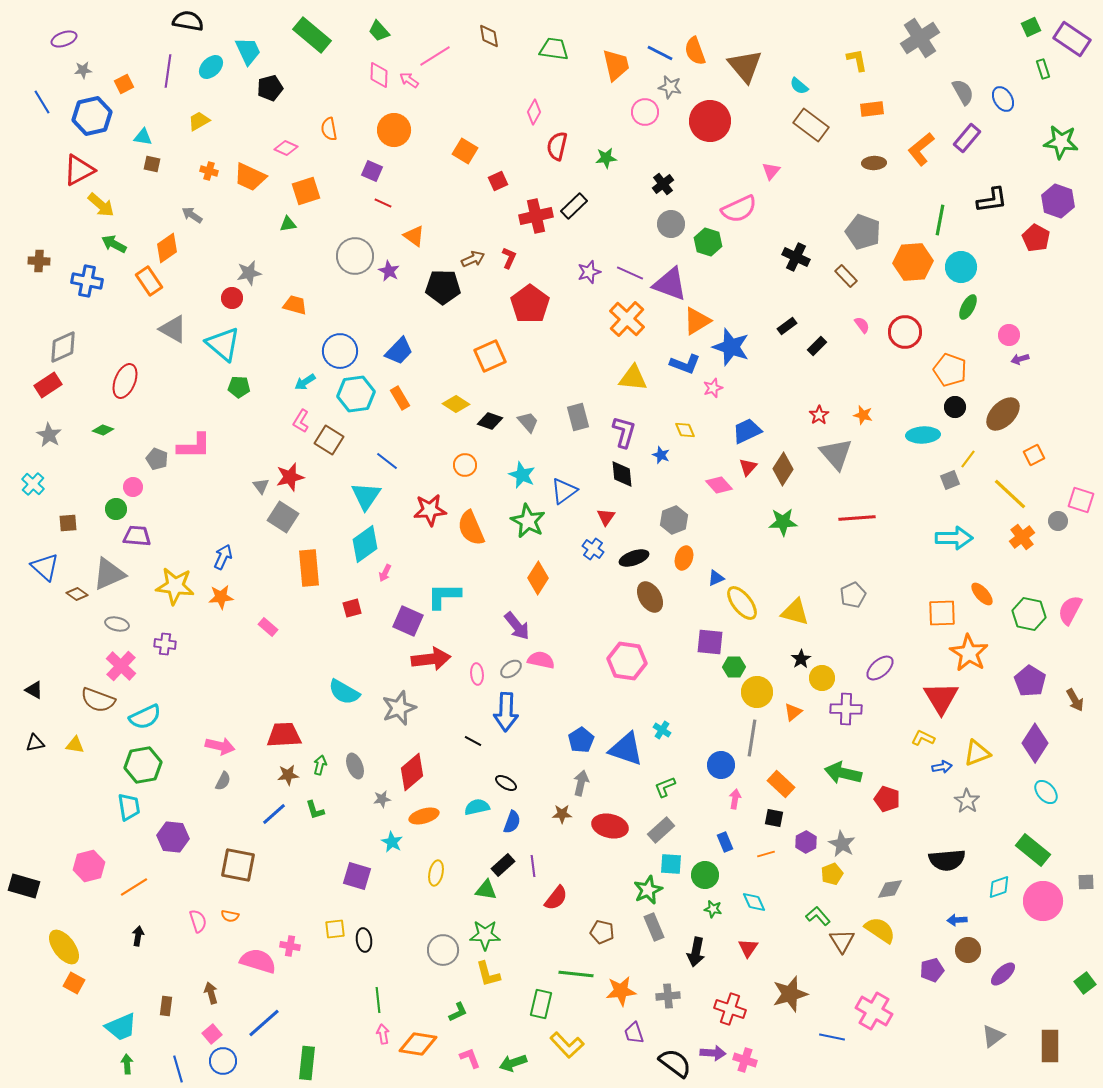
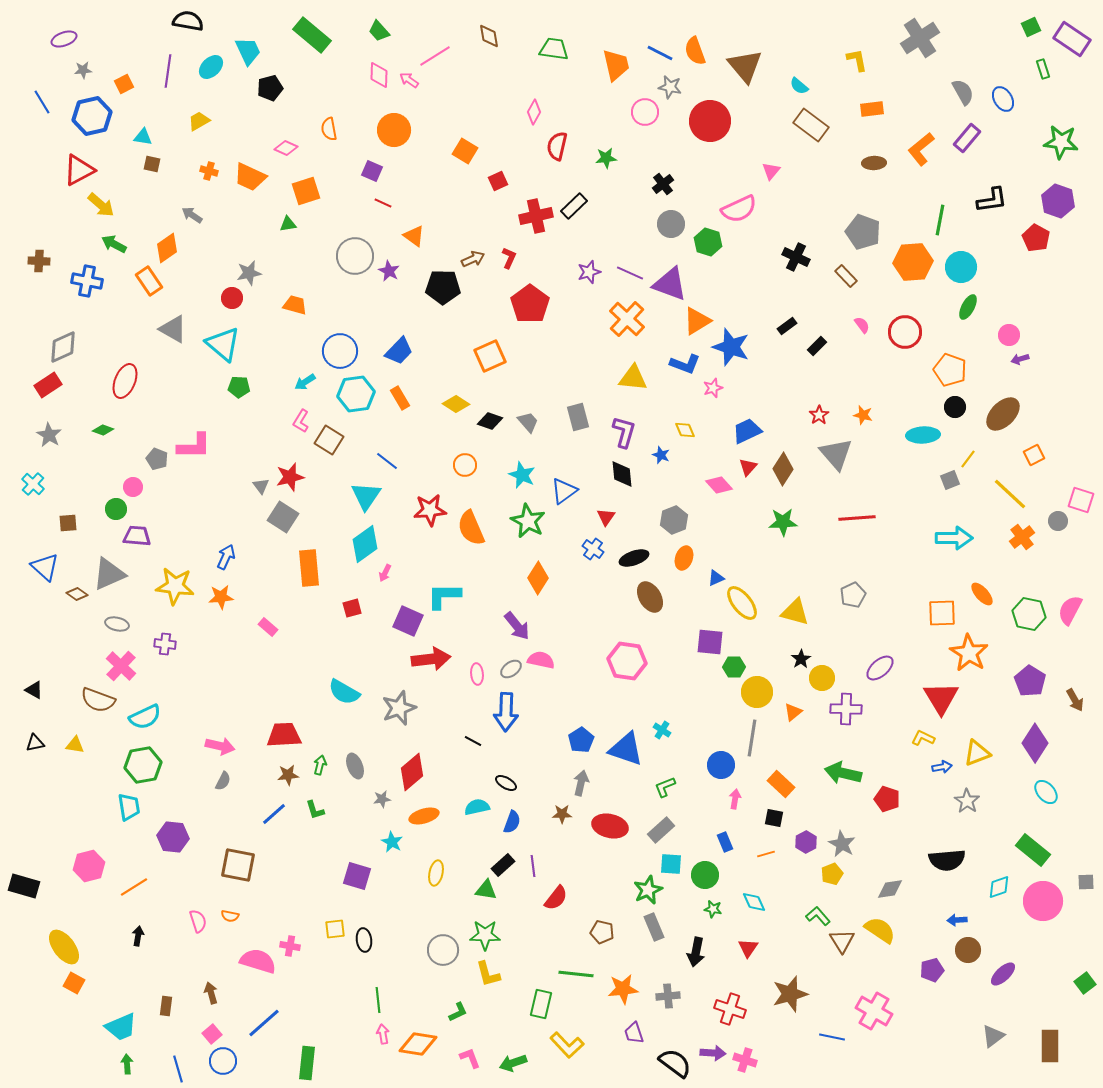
blue arrow at (223, 557): moved 3 px right
orange star at (621, 991): moved 2 px right, 2 px up
